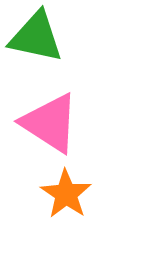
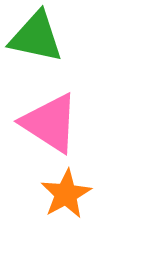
orange star: rotated 9 degrees clockwise
